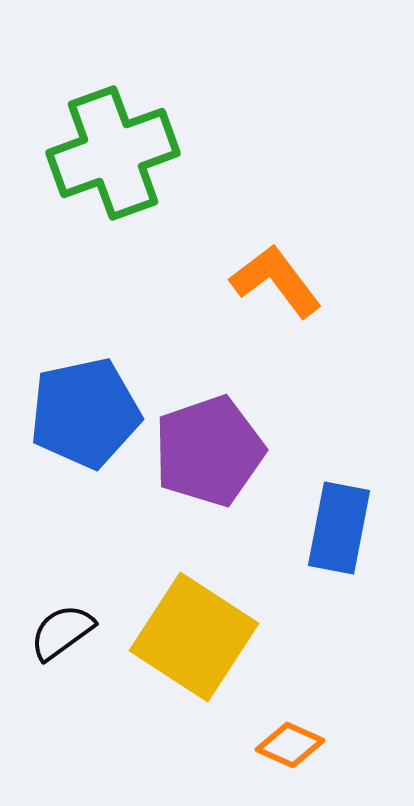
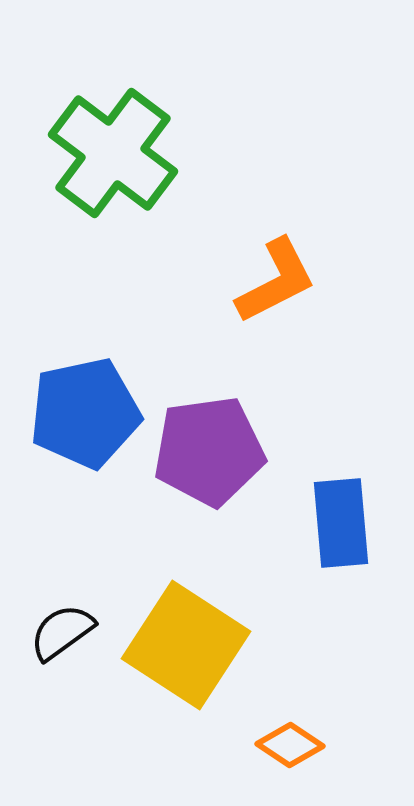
green cross: rotated 33 degrees counterclockwise
orange L-shape: rotated 100 degrees clockwise
purple pentagon: rotated 11 degrees clockwise
blue rectangle: moved 2 px right, 5 px up; rotated 16 degrees counterclockwise
yellow square: moved 8 px left, 8 px down
orange diamond: rotated 10 degrees clockwise
